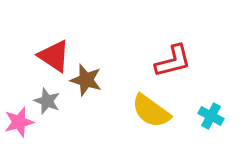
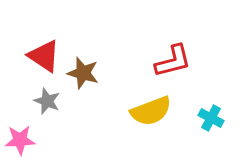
red triangle: moved 10 px left
brown star: moved 3 px left, 7 px up
yellow semicircle: rotated 57 degrees counterclockwise
cyan cross: moved 2 px down
pink star: moved 1 px right, 18 px down; rotated 12 degrees clockwise
